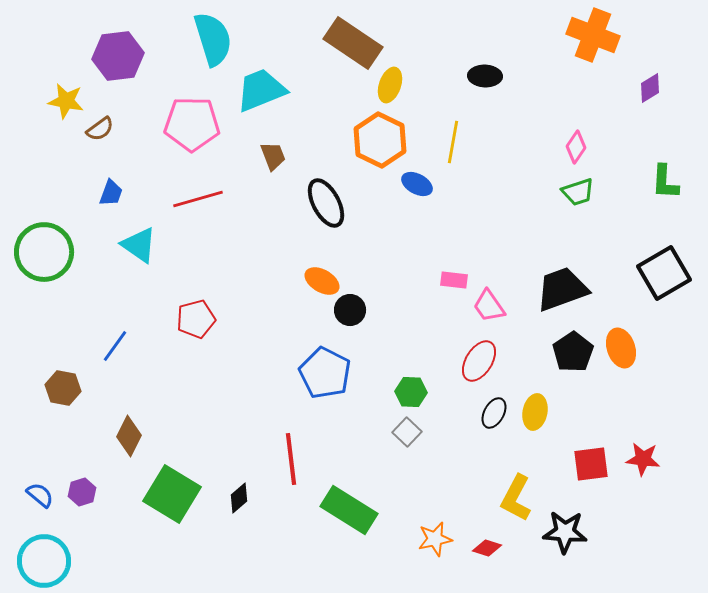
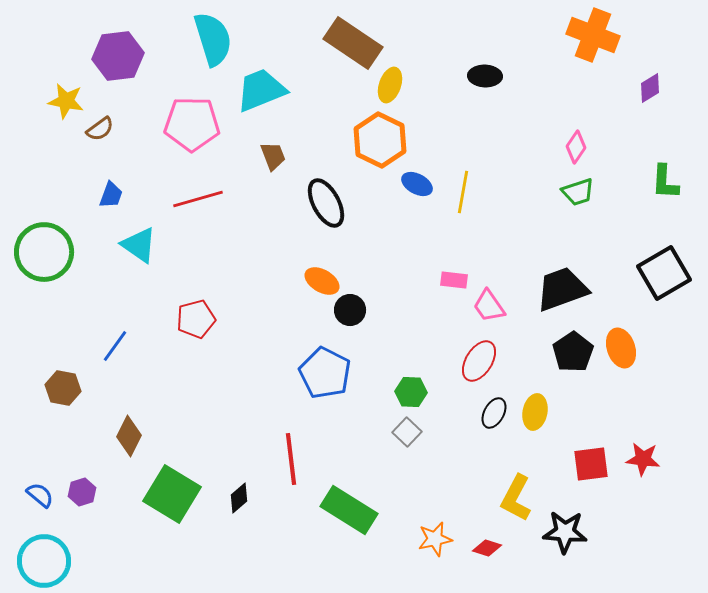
yellow line at (453, 142): moved 10 px right, 50 px down
blue trapezoid at (111, 193): moved 2 px down
